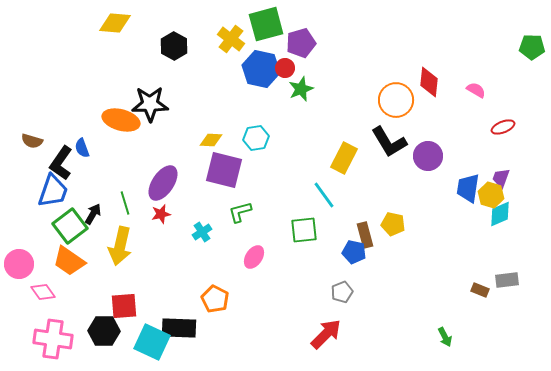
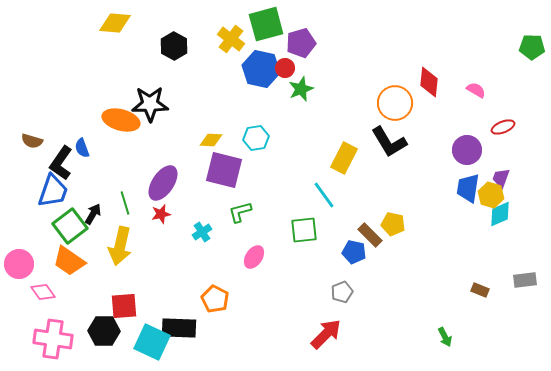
orange circle at (396, 100): moved 1 px left, 3 px down
purple circle at (428, 156): moved 39 px right, 6 px up
brown rectangle at (365, 235): moved 5 px right; rotated 30 degrees counterclockwise
gray rectangle at (507, 280): moved 18 px right
